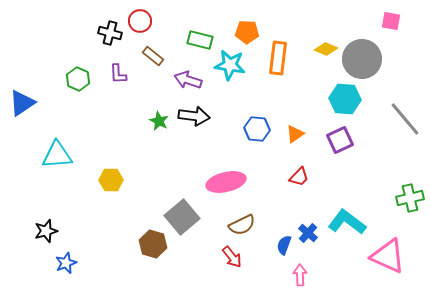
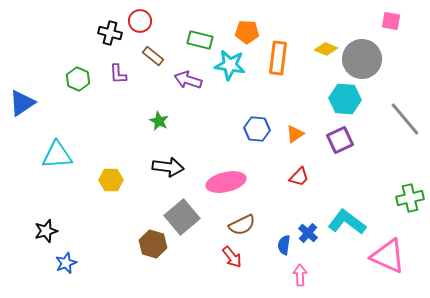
black arrow: moved 26 px left, 51 px down
blue semicircle: rotated 12 degrees counterclockwise
